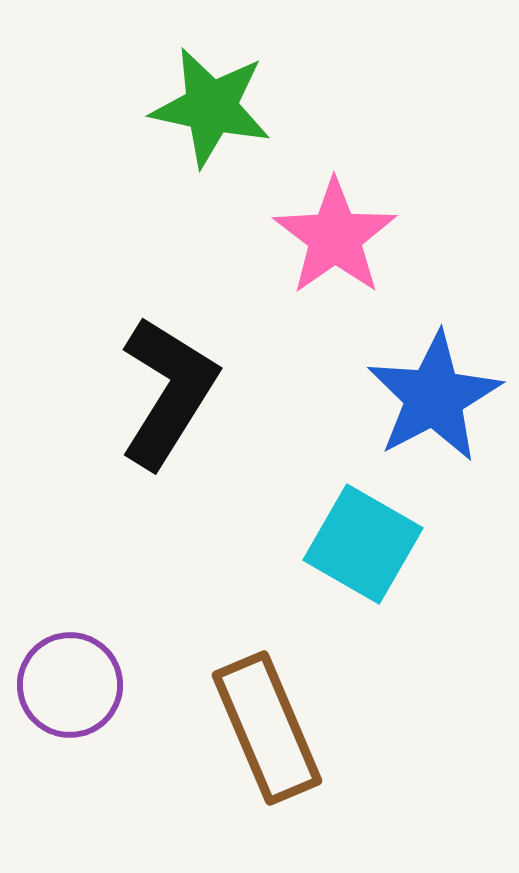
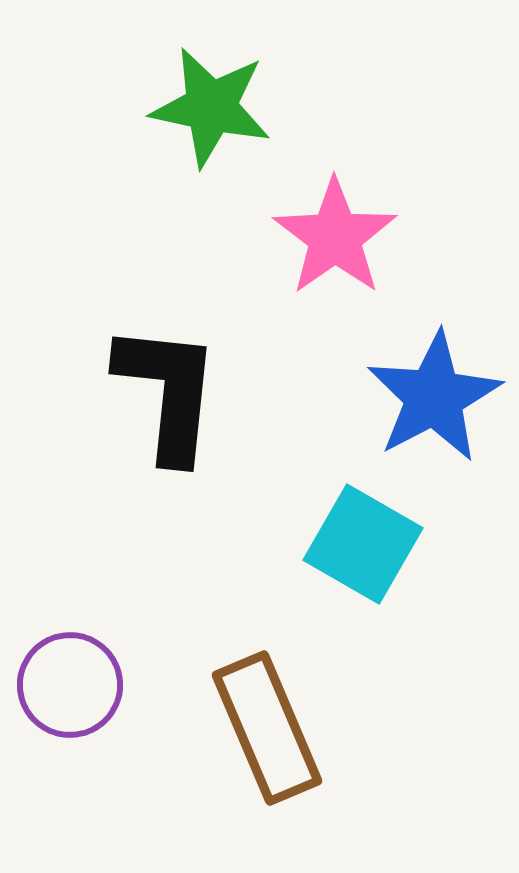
black L-shape: rotated 26 degrees counterclockwise
